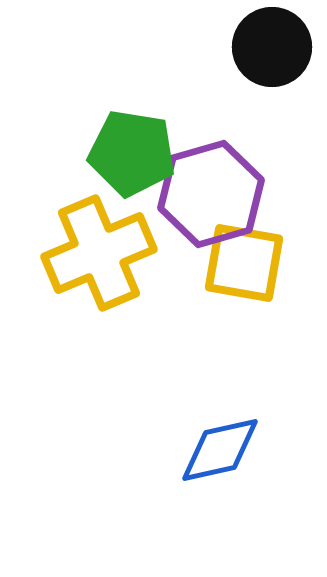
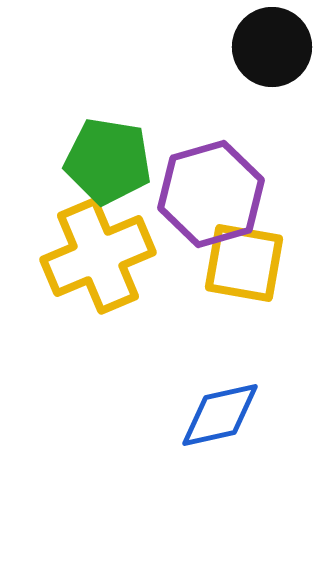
green pentagon: moved 24 px left, 8 px down
yellow cross: moved 1 px left, 3 px down
blue diamond: moved 35 px up
